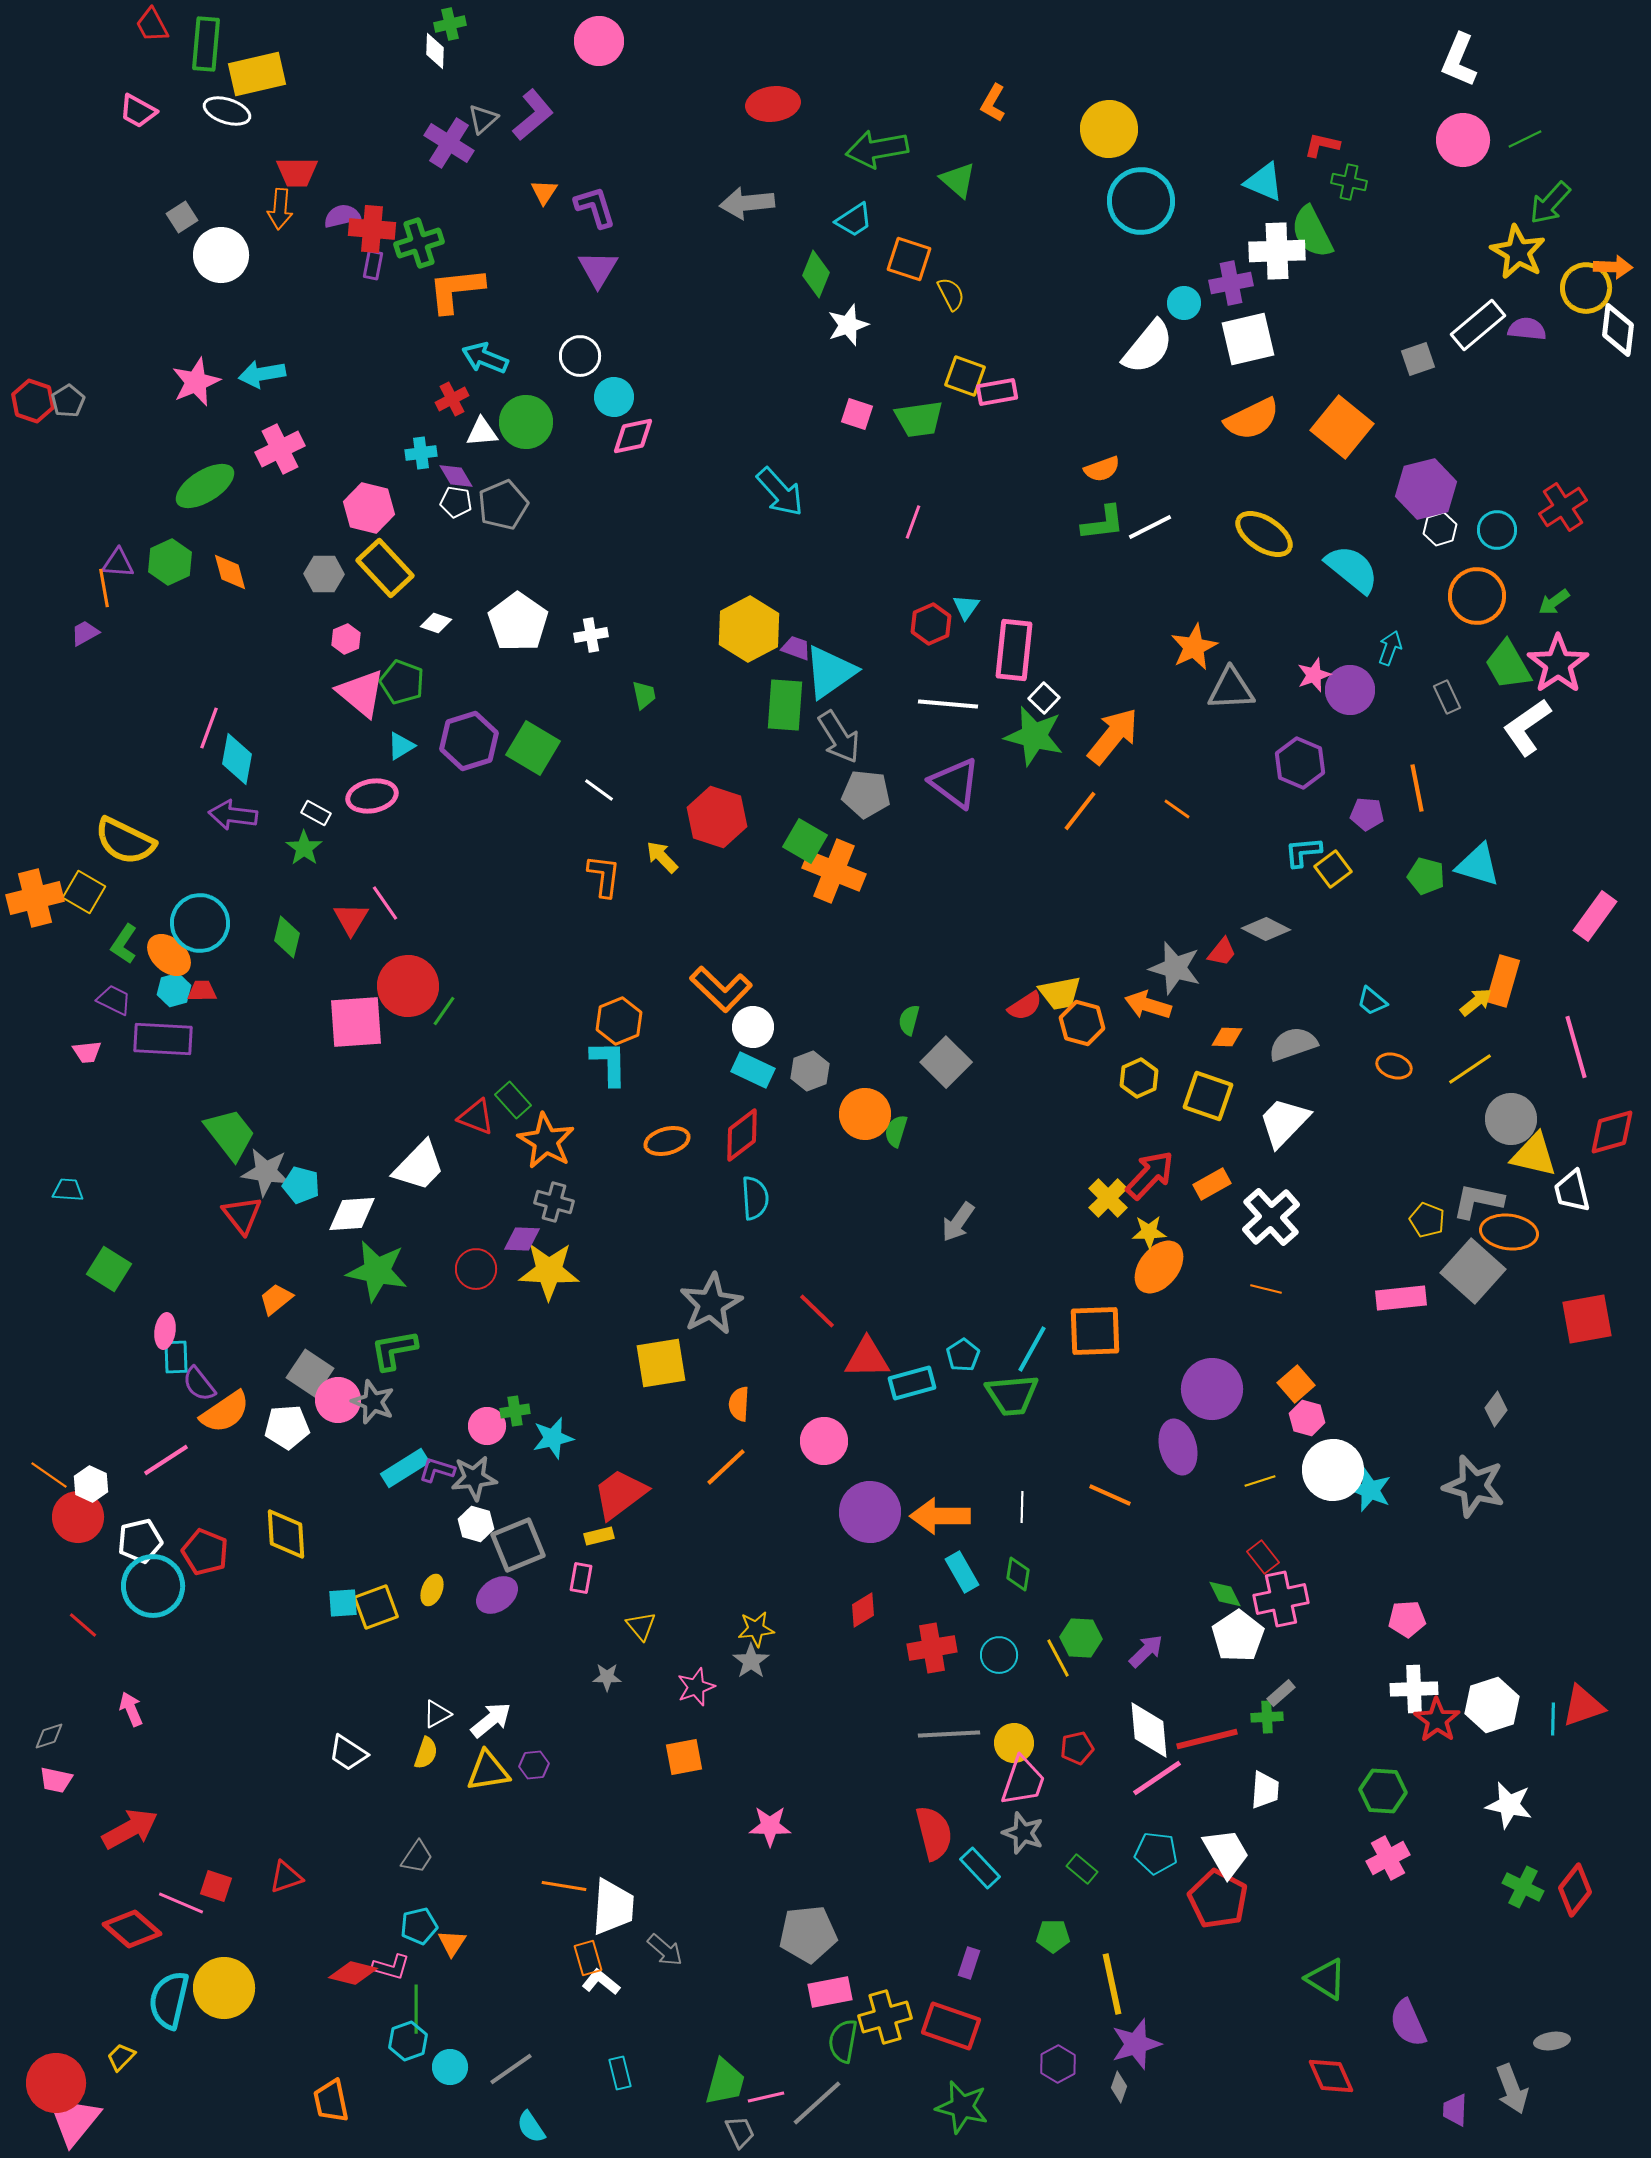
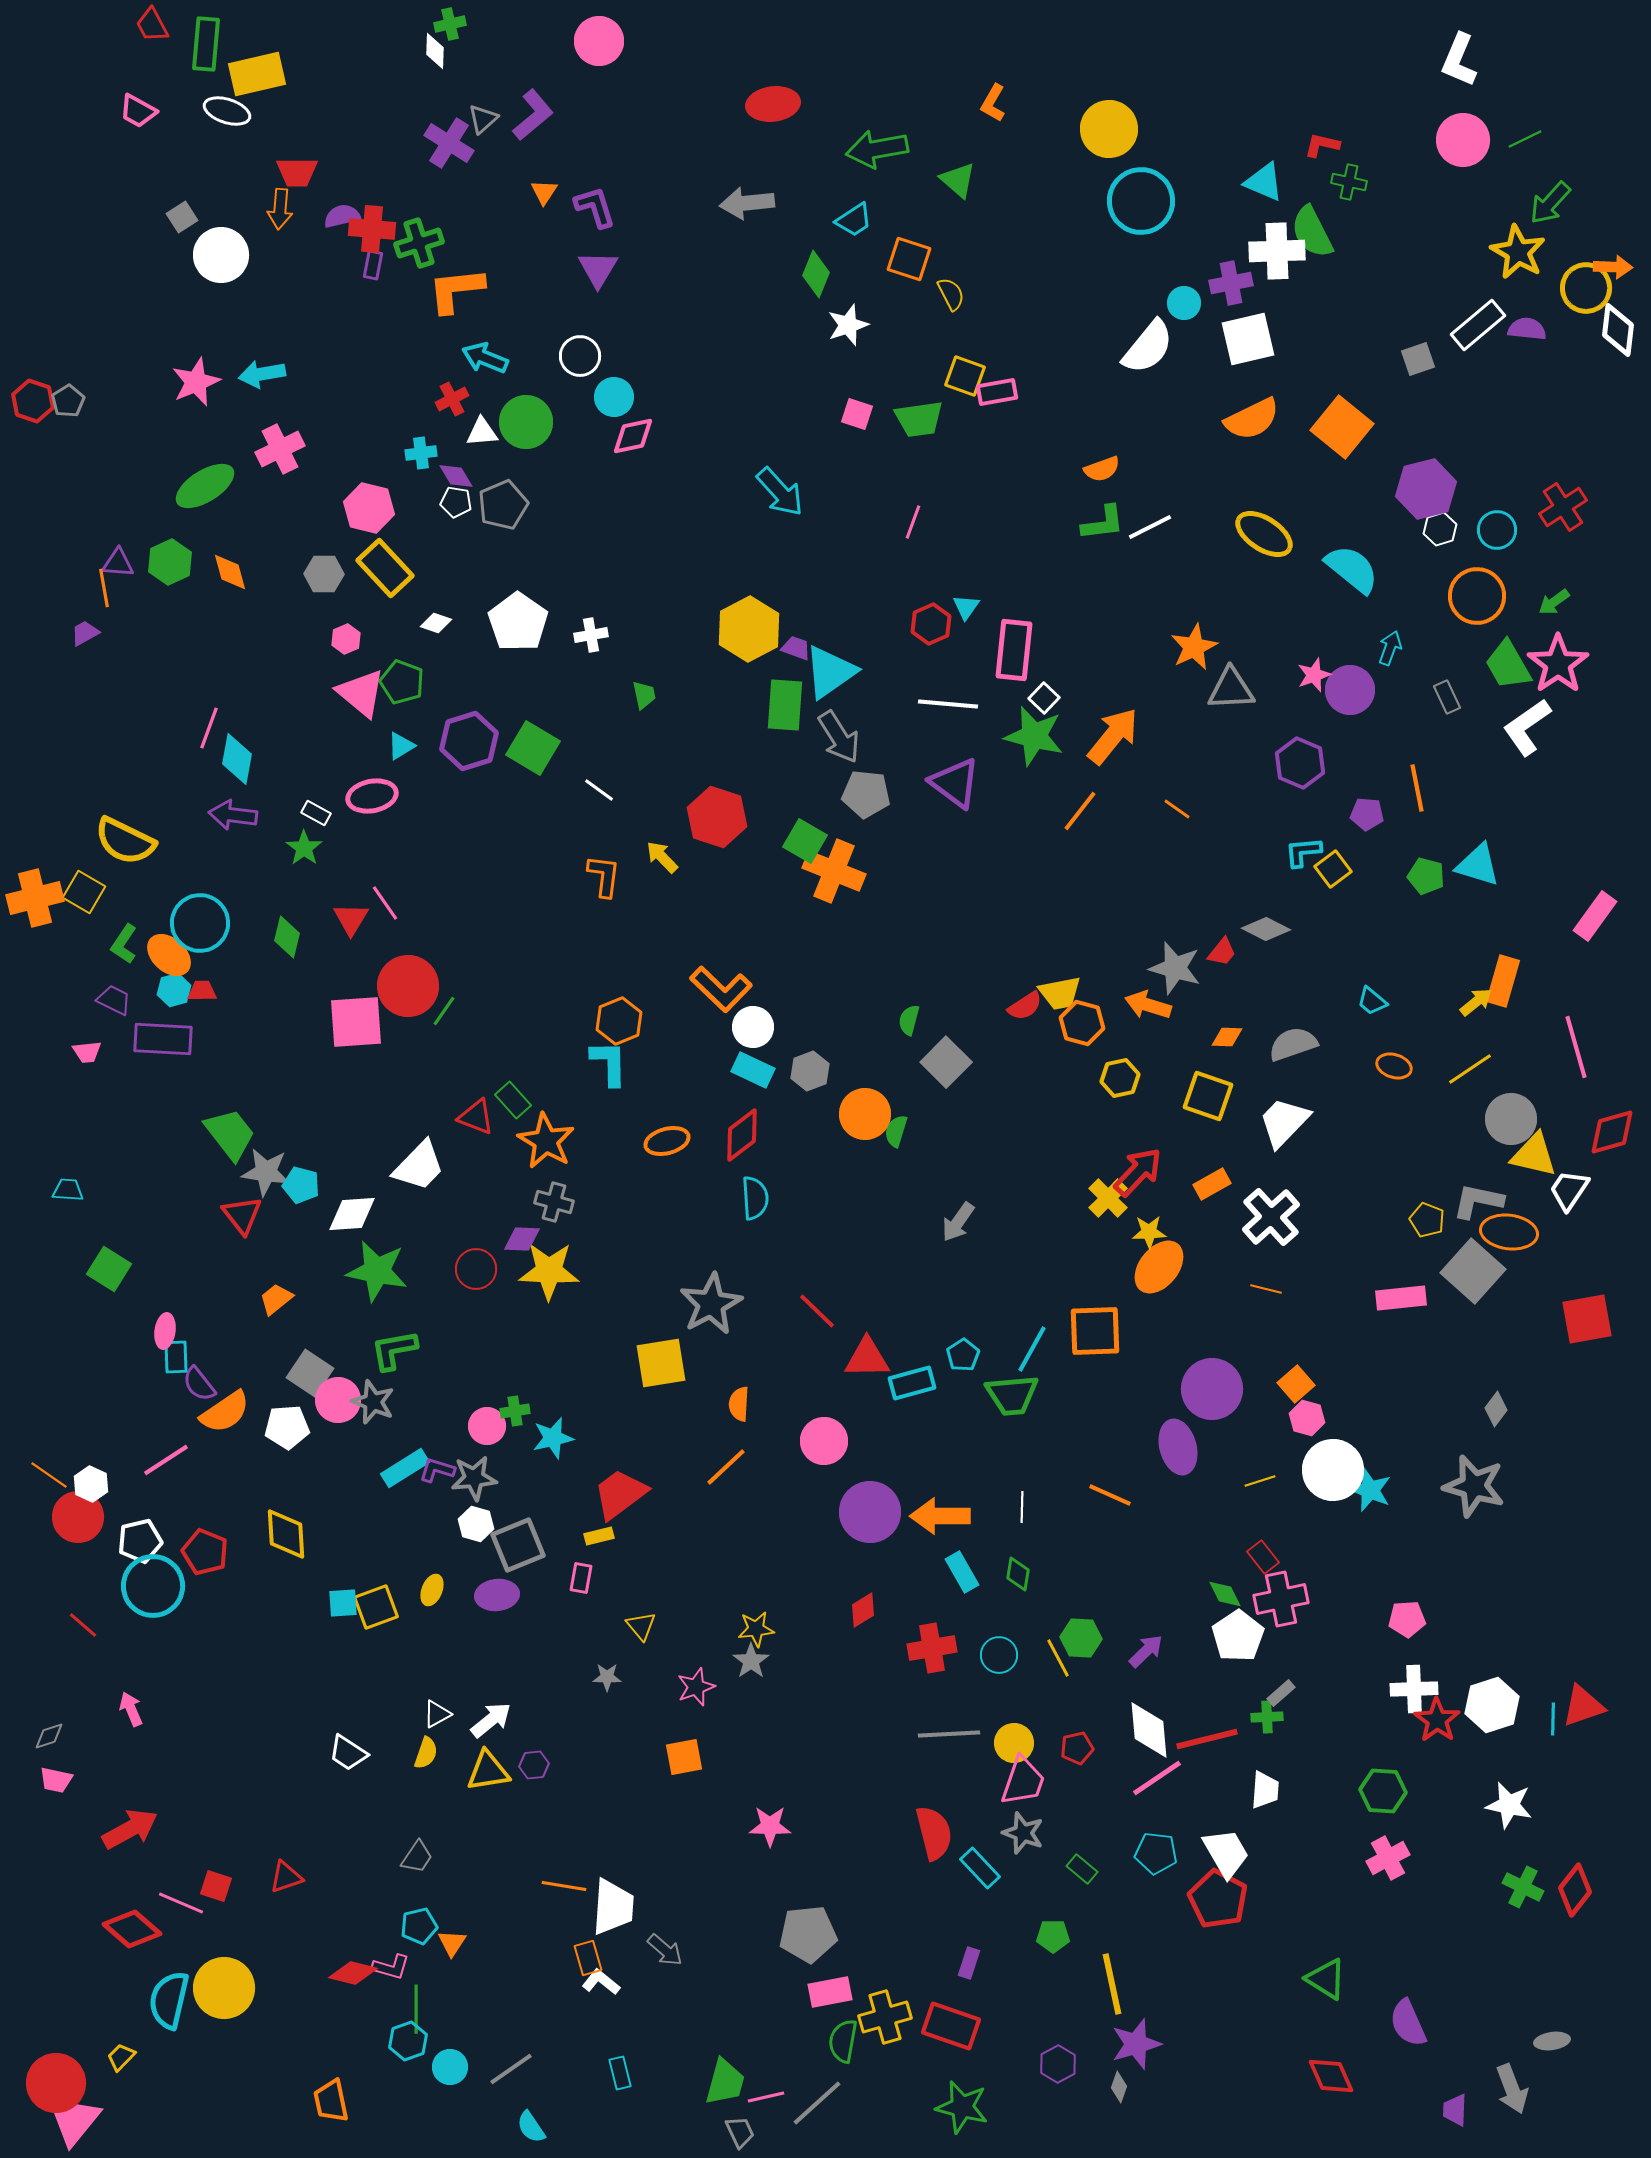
yellow hexagon at (1139, 1078): moved 19 px left; rotated 12 degrees clockwise
red arrow at (1150, 1175): moved 12 px left, 3 px up
white trapezoid at (1572, 1191): moved 3 px left, 1 px up; rotated 48 degrees clockwise
purple ellipse at (497, 1595): rotated 30 degrees clockwise
